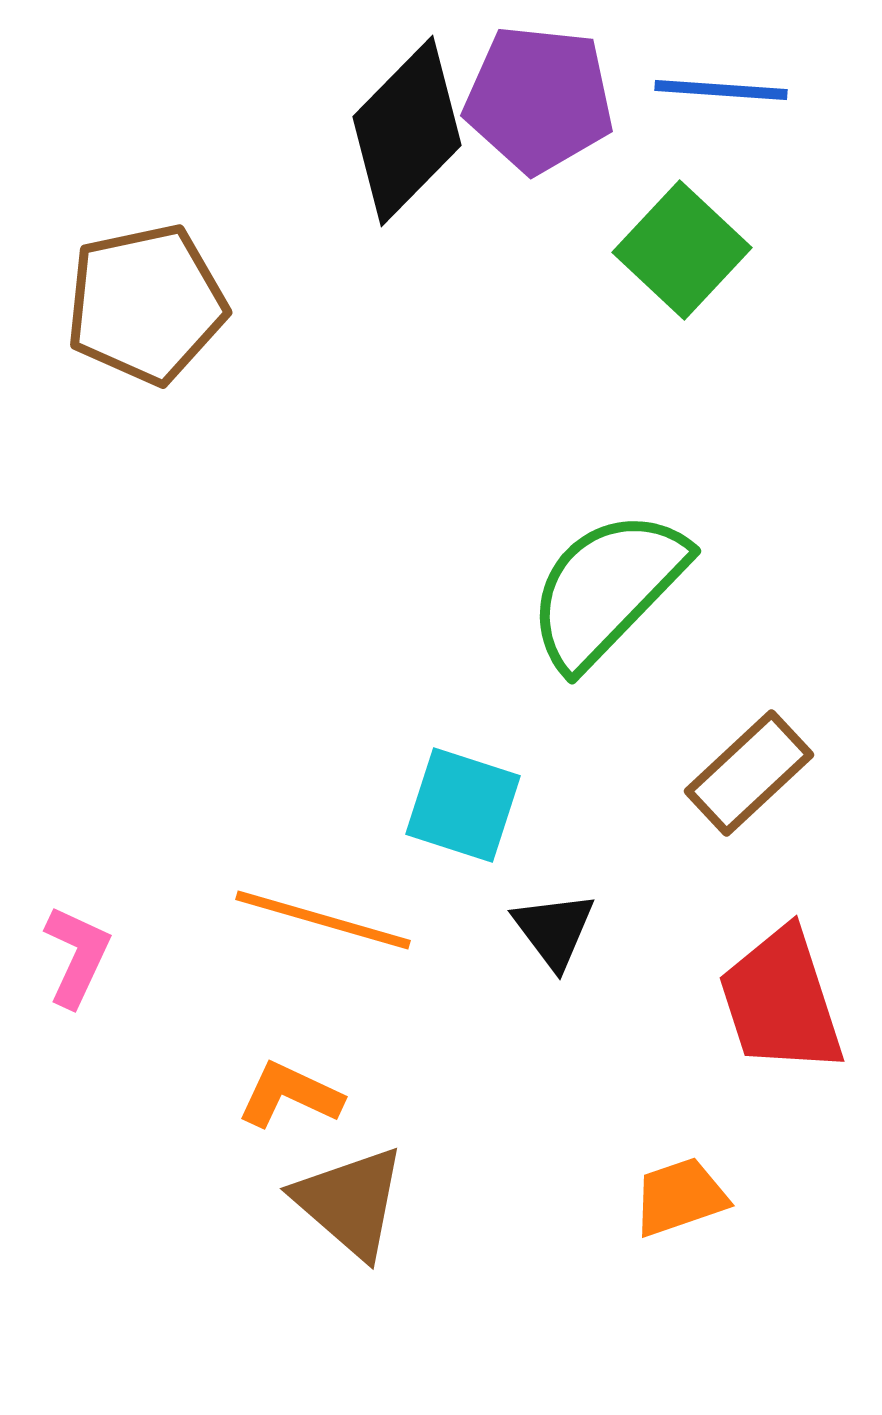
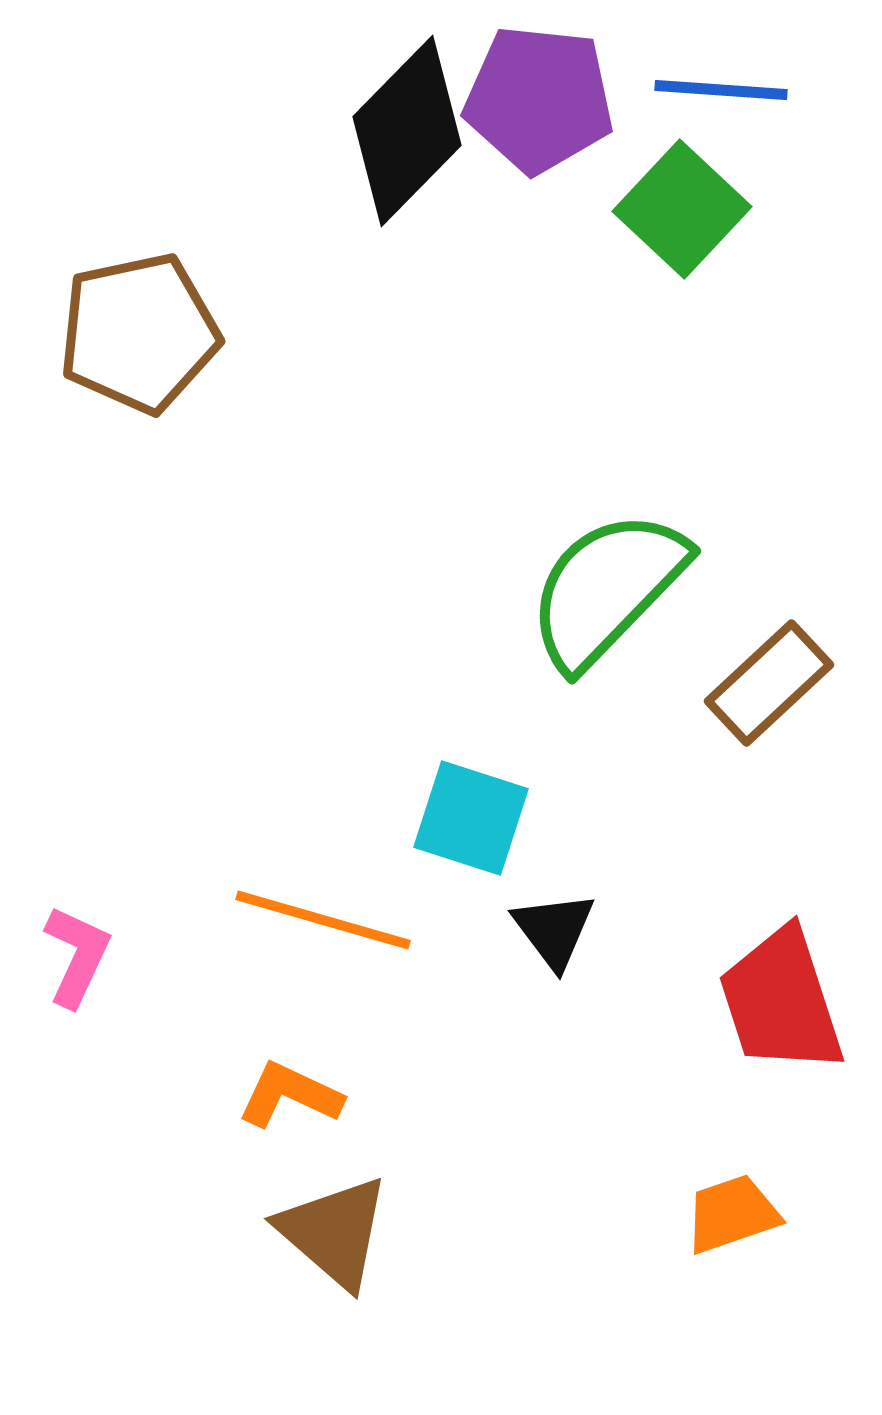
green square: moved 41 px up
brown pentagon: moved 7 px left, 29 px down
brown rectangle: moved 20 px right, 90 px up
cyan square: moved 8 px right, 13 px down
orange trapezoid: moved 52 px right, 17 px down
brown triangle: moved 16 px left, 30 px down
